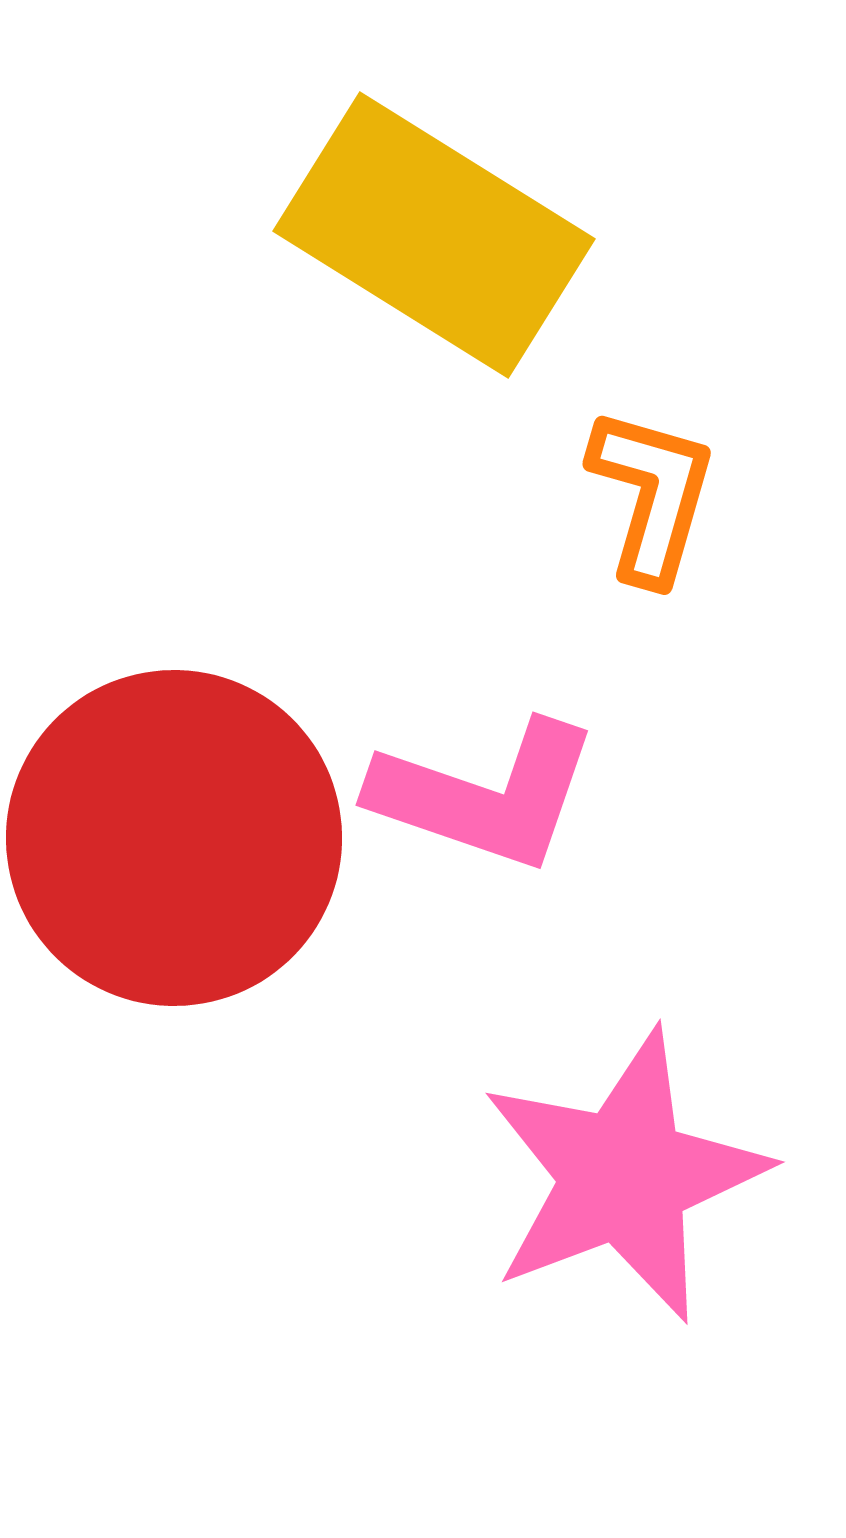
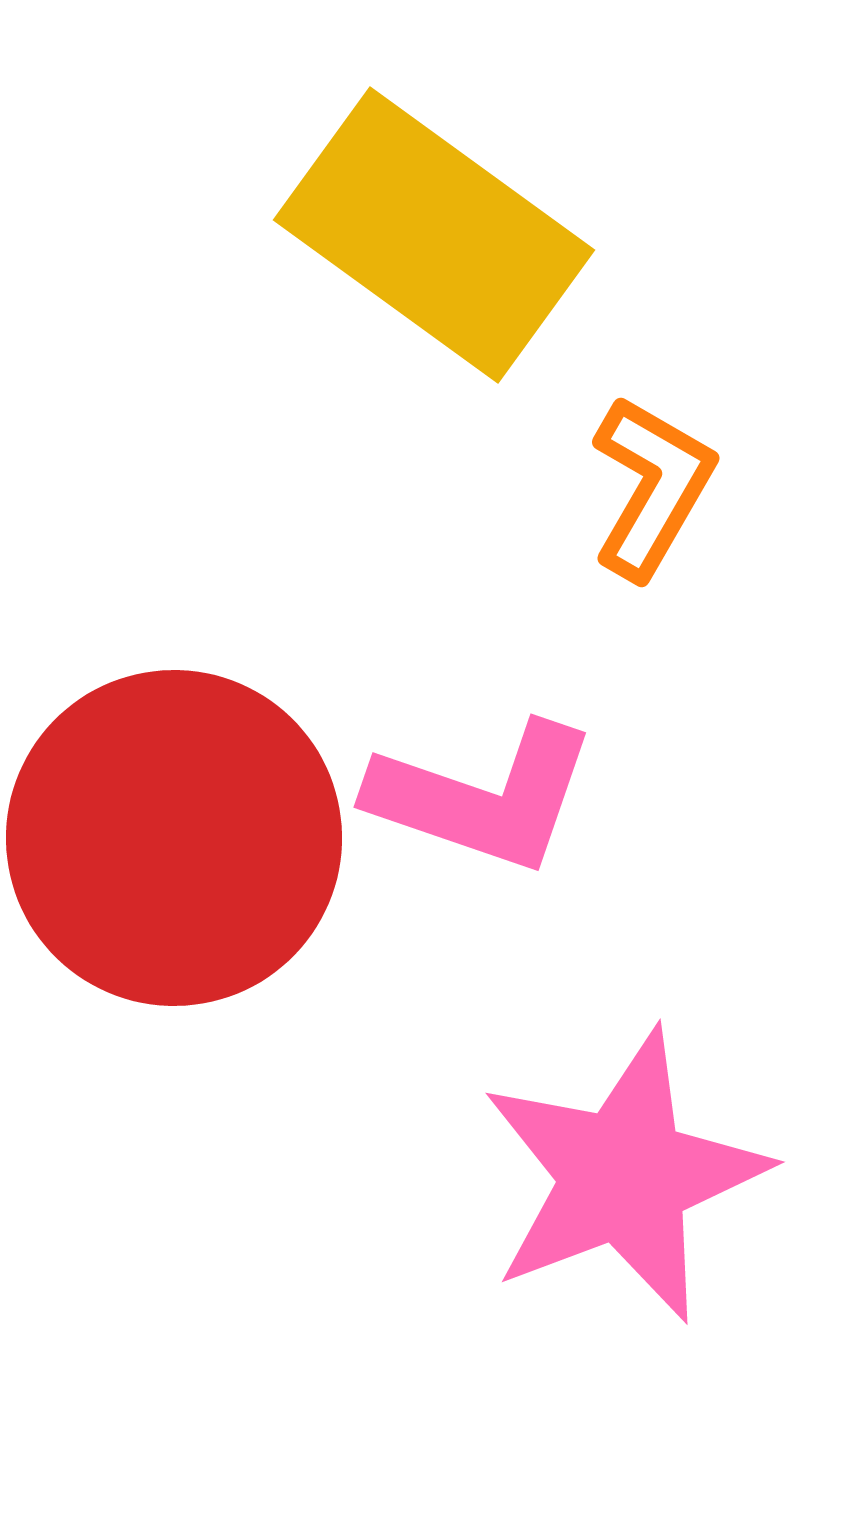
yellow rectangle: rotated 4 degrees clockwise
orange L-shape: moved 8 px up; rotated 14 degrees clockwise
pink L-shape: moved 2 px left, 2 px down
